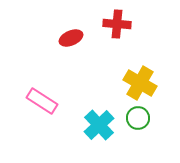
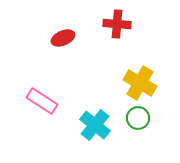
red ellipse: moved 8 px left
cyan cross: moved 4 px left; rotated 8 degrees counterclockwise
